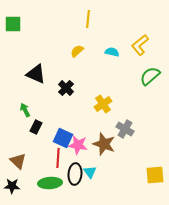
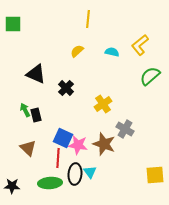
black rectangle: moved 12 px up; rotated 40 degrees counterclockwise
brown triangle: moved 10 px right, 13 px up
